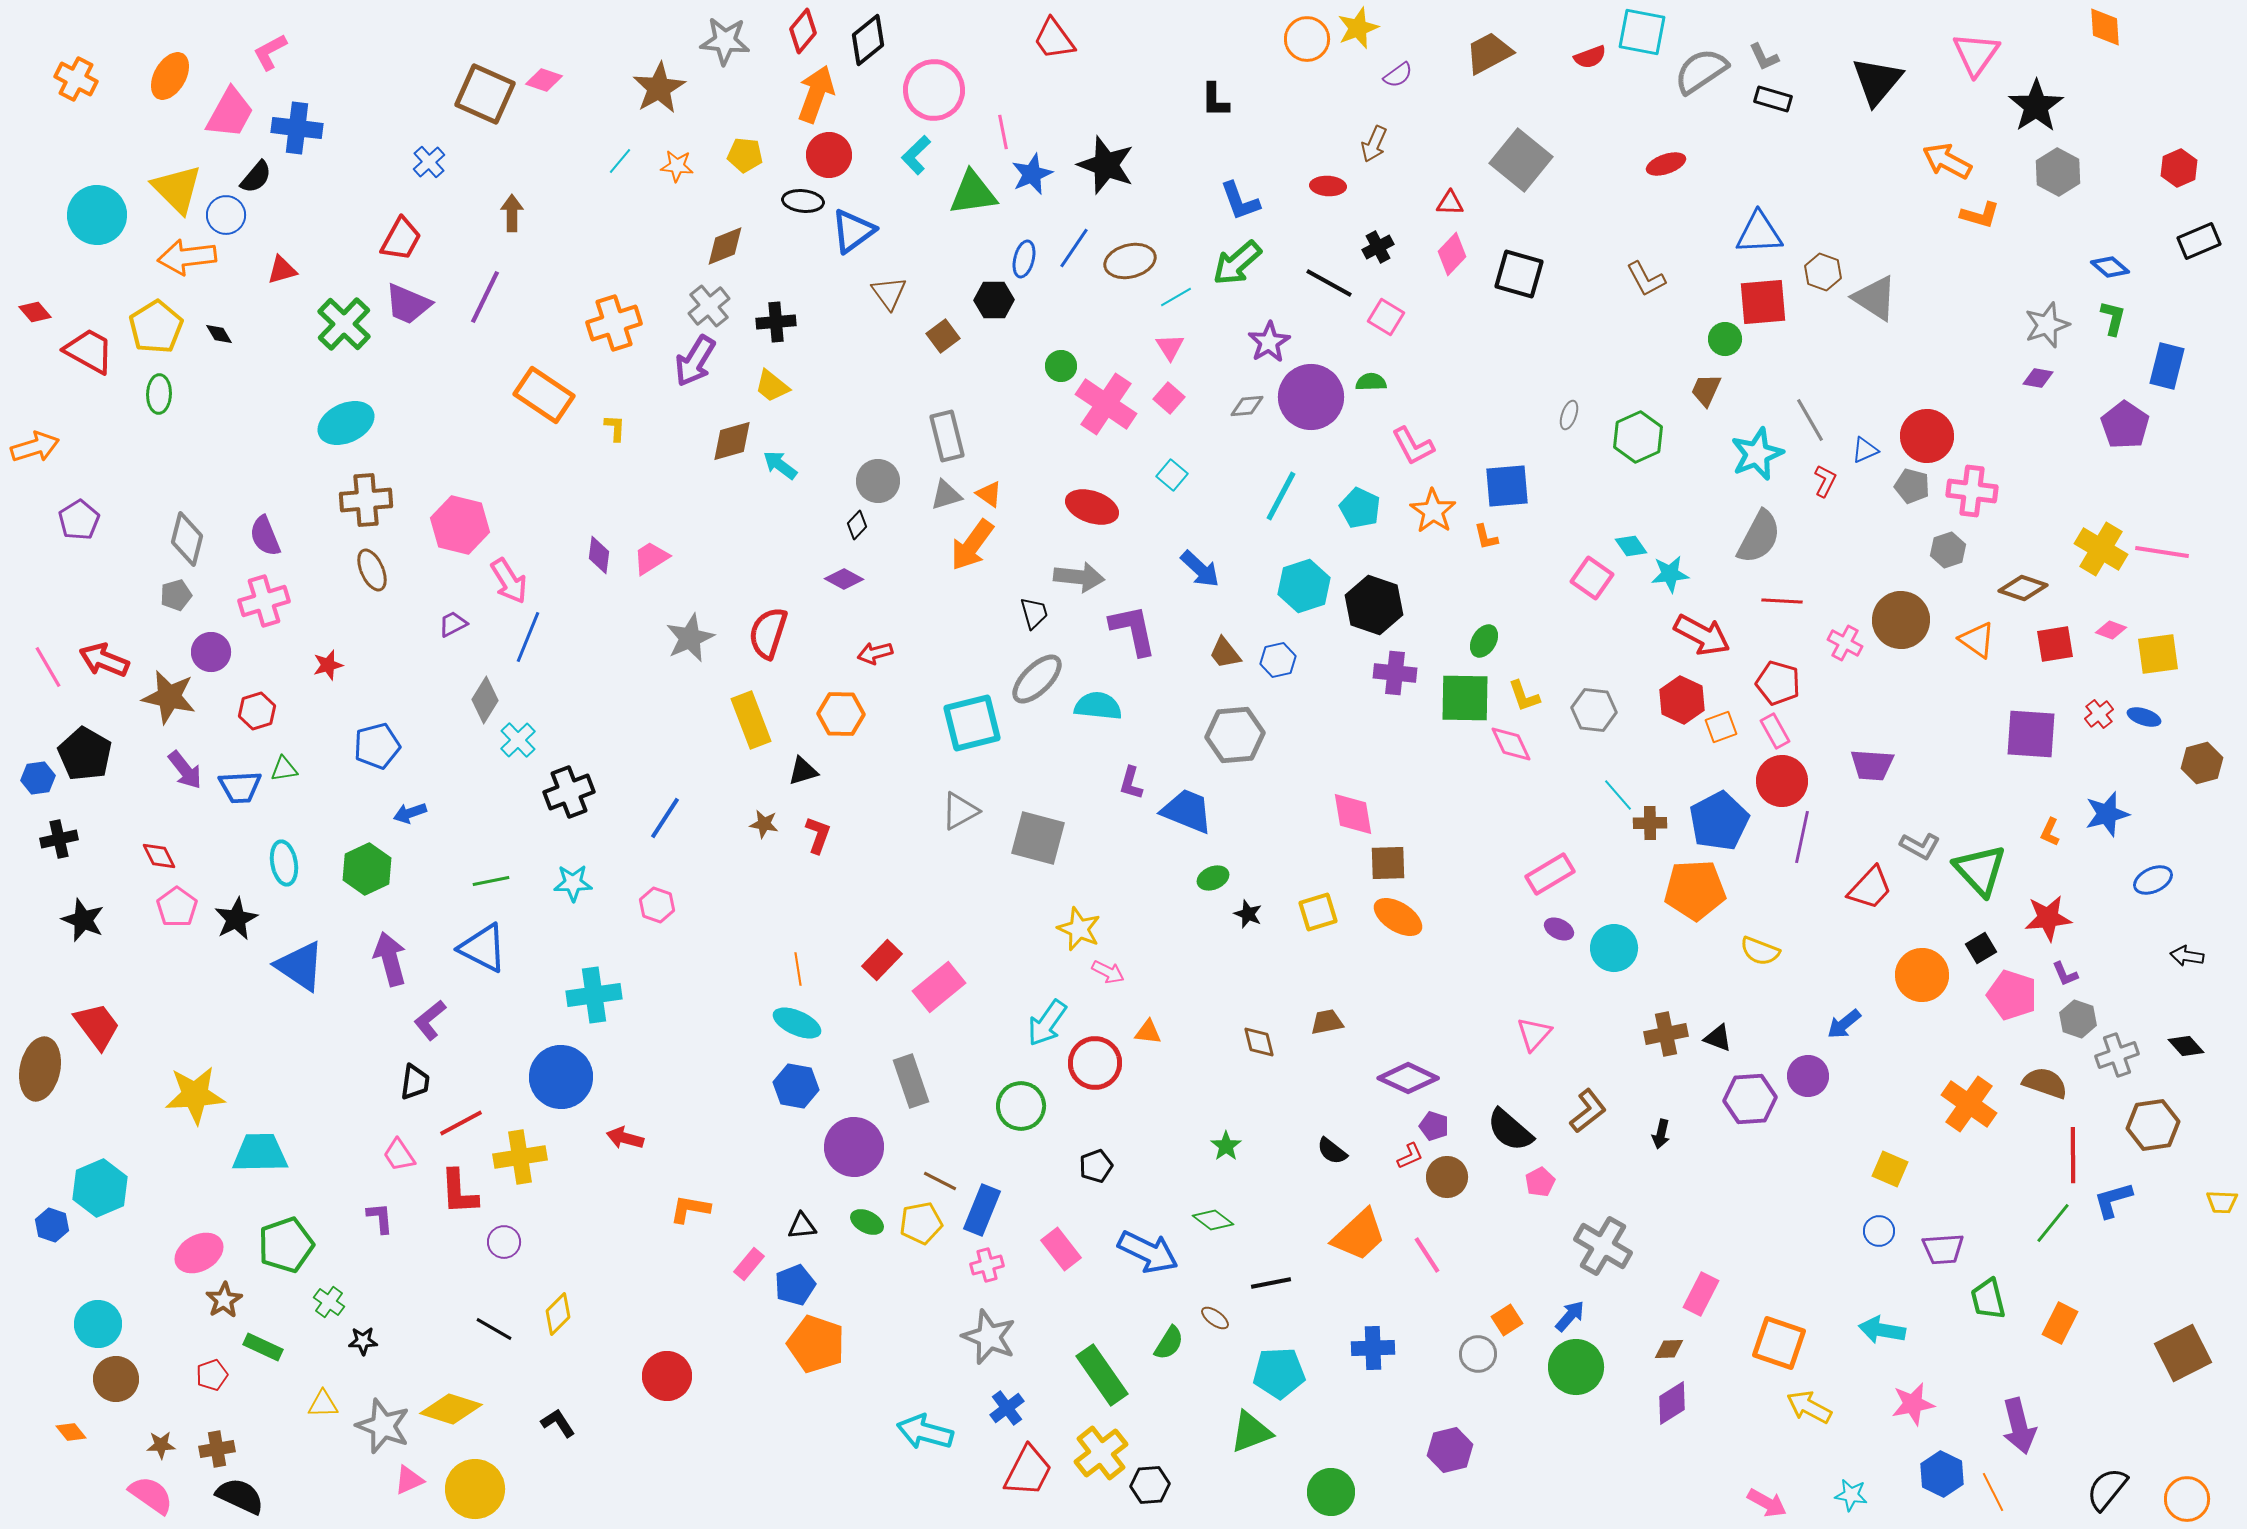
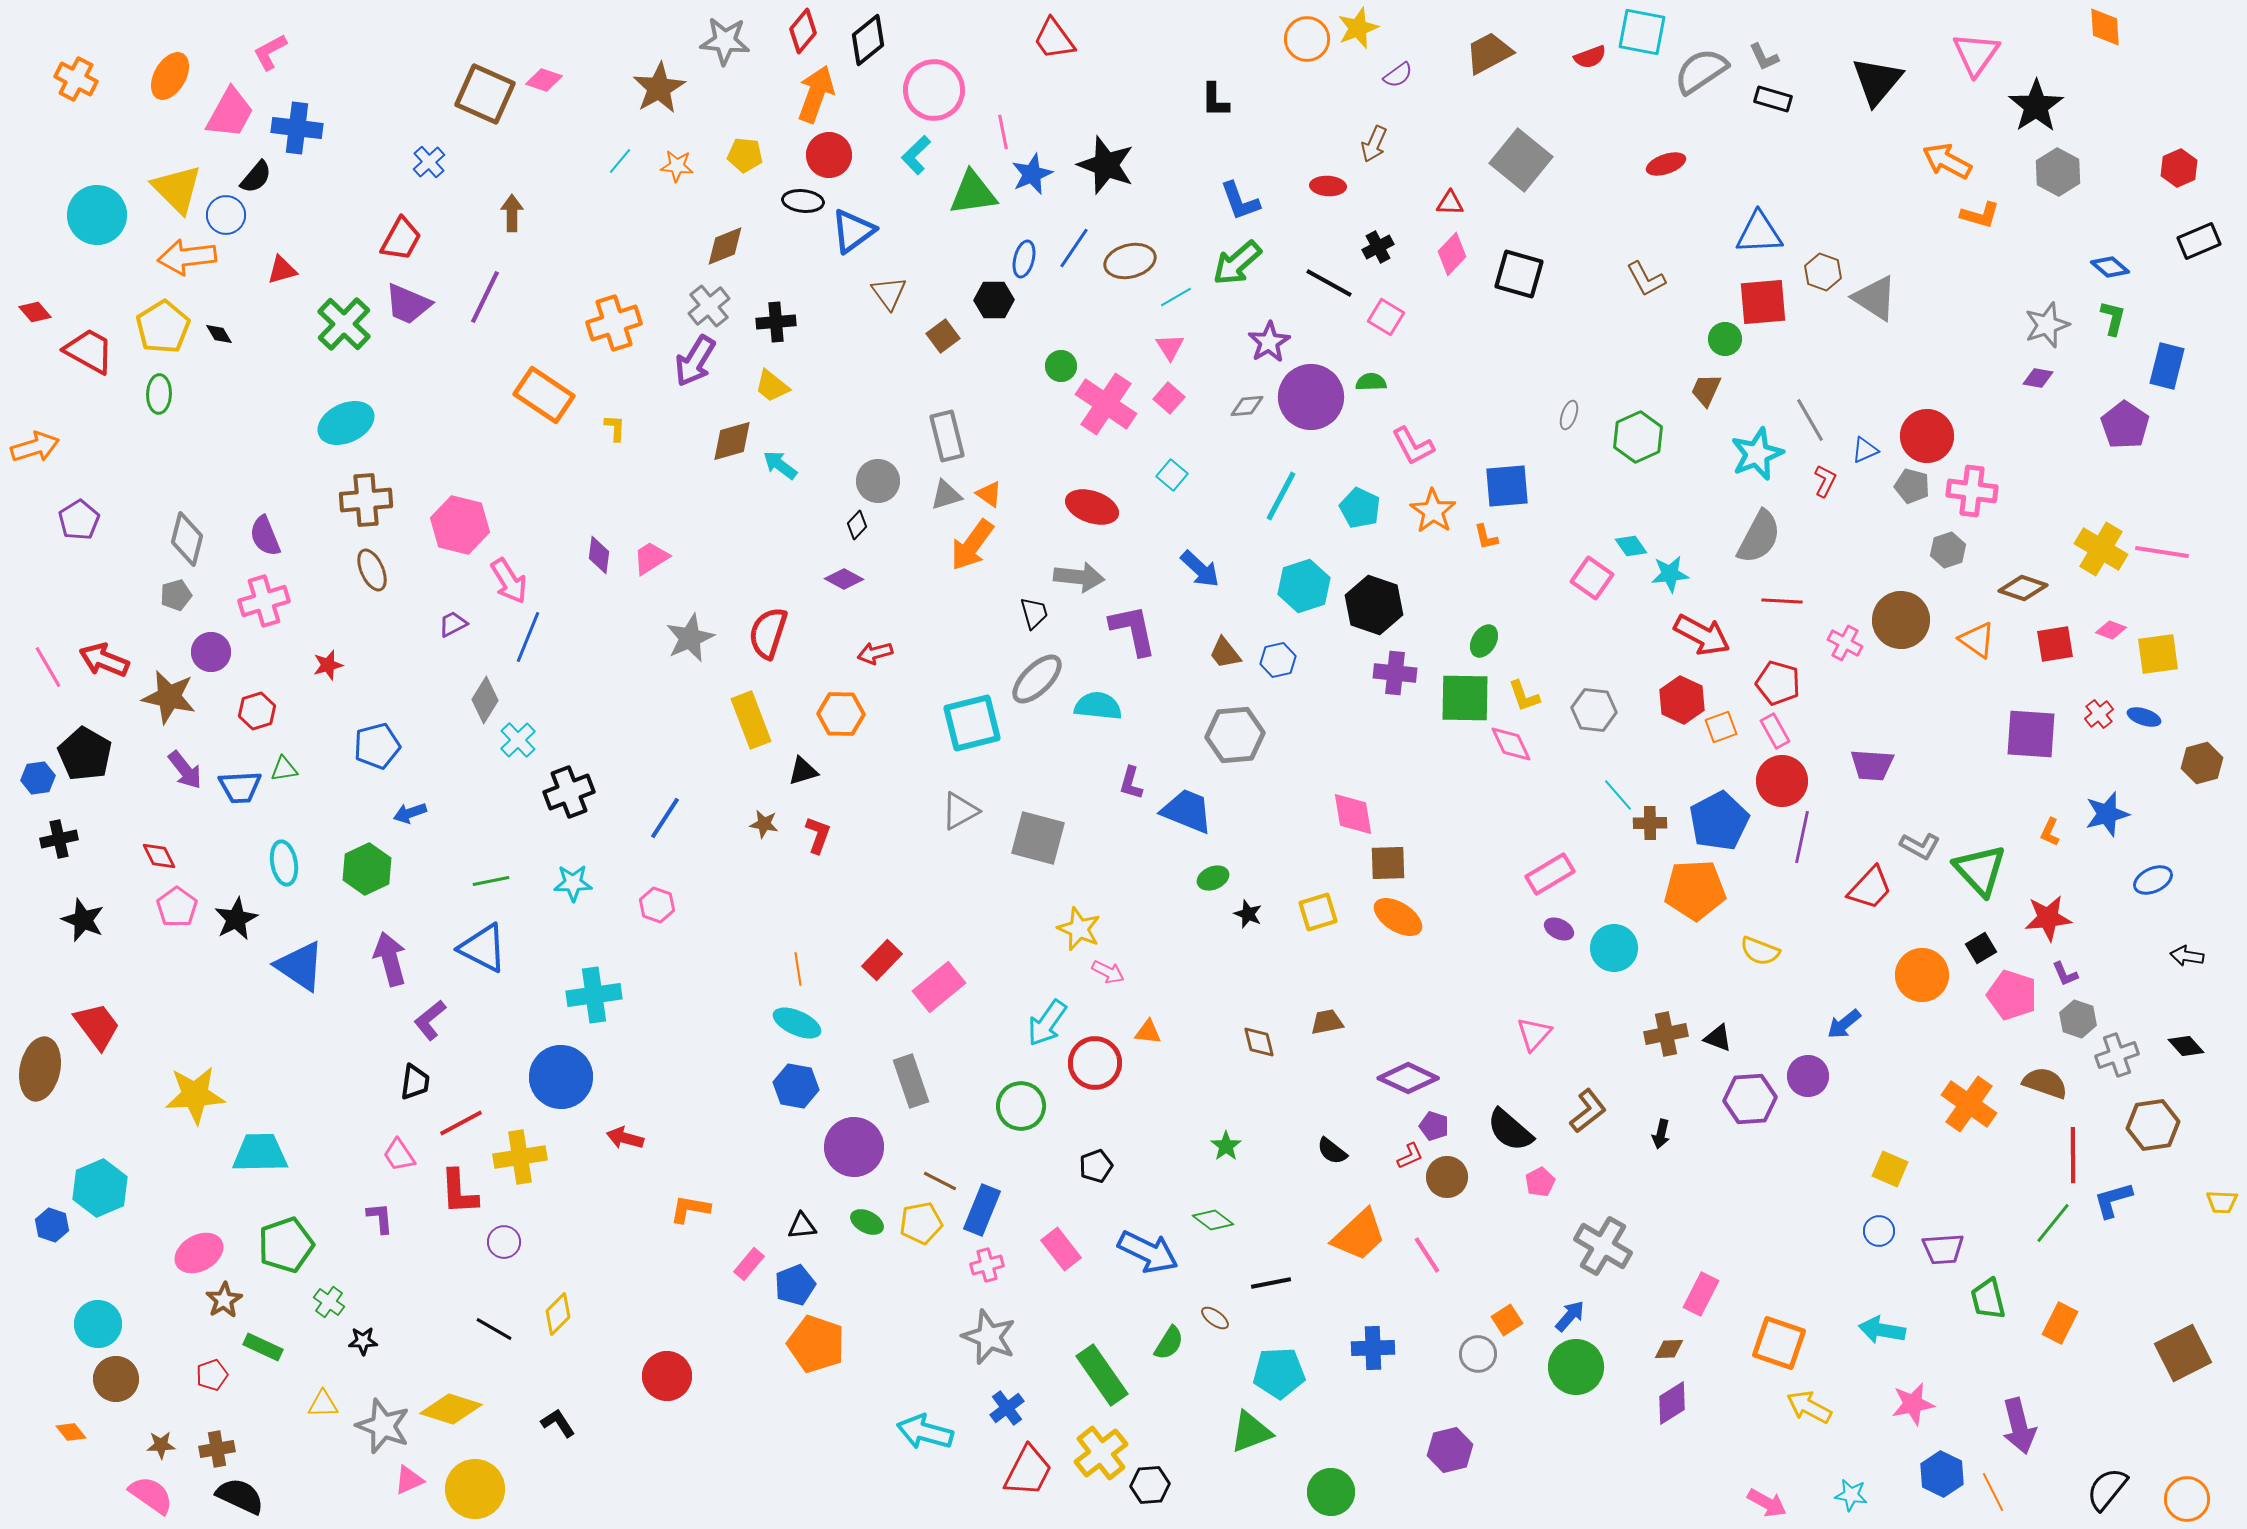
yellow pentagon at (156, 327): moved 7 px right
